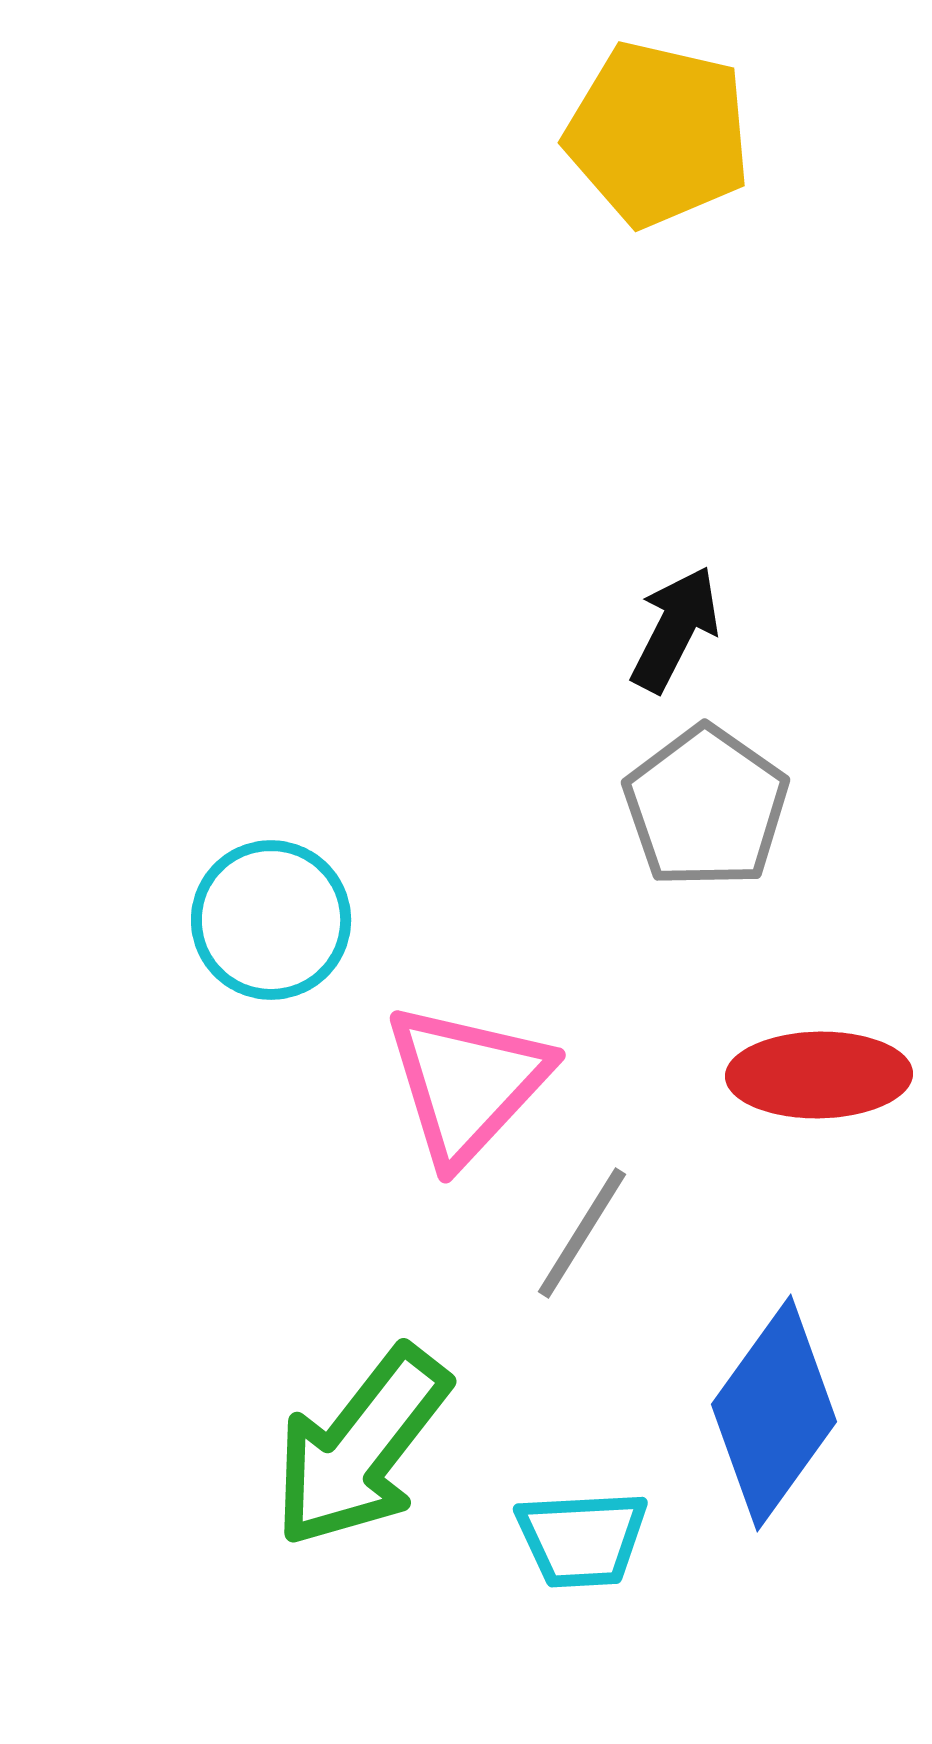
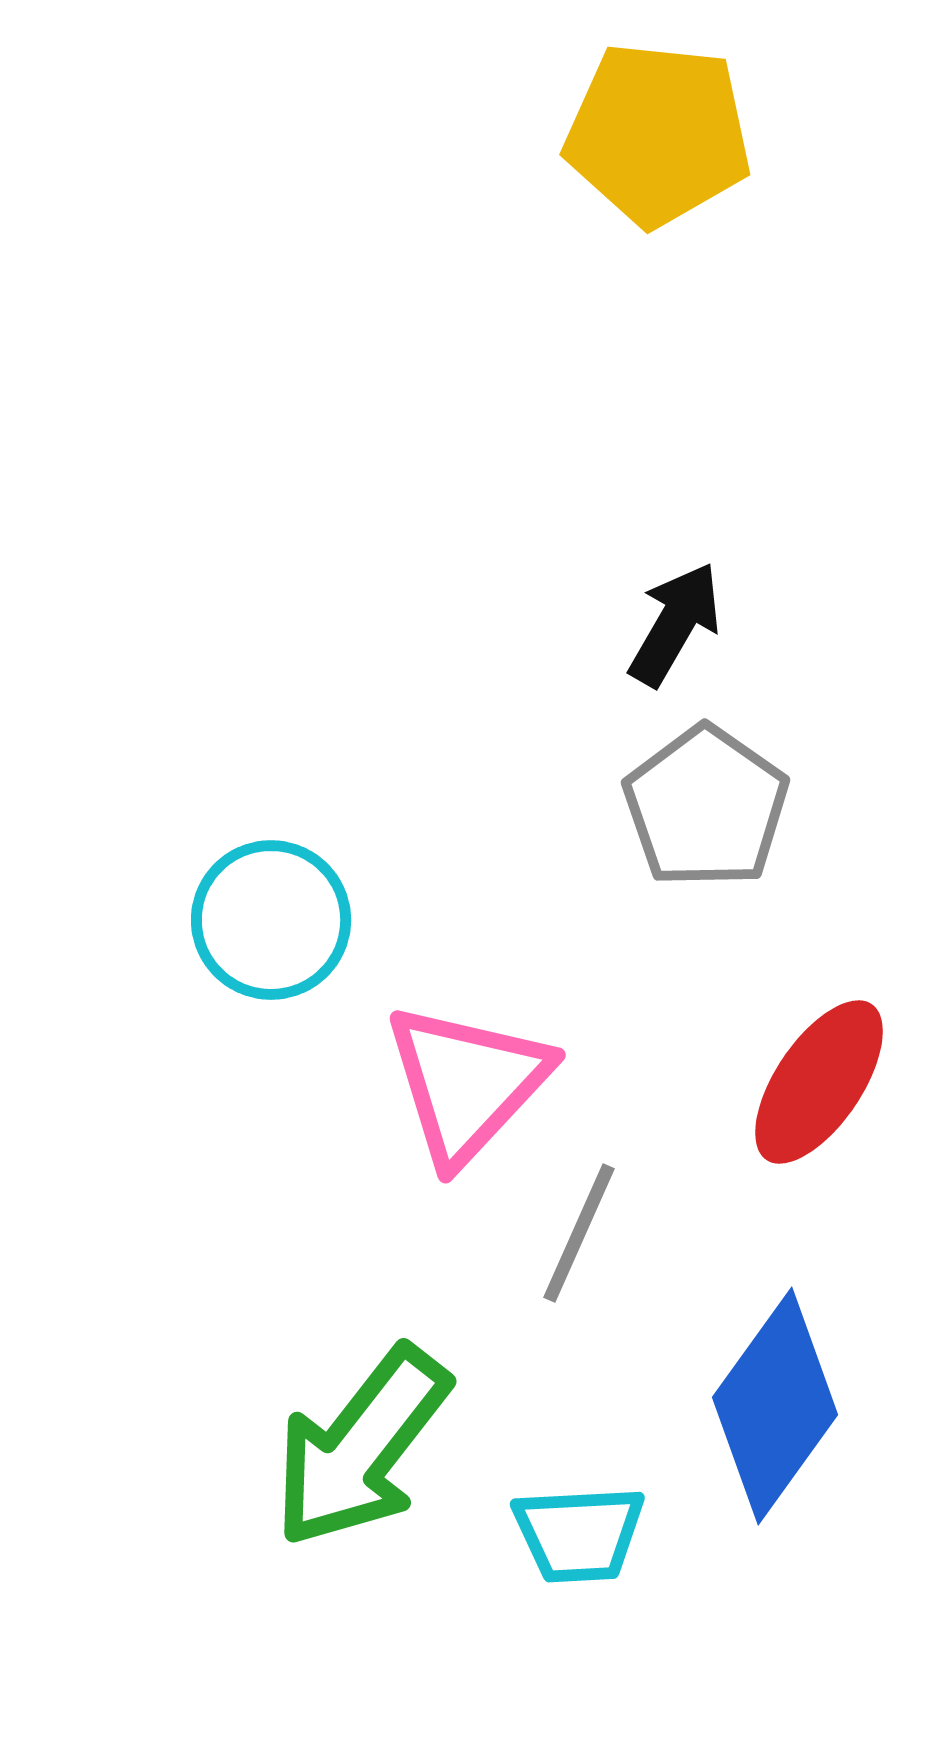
yellow pentagon: rotated 7 degrees counterclockwise
black arrow: moved 5 px up; rotated 3 degrees clockwise
red ellipse: moved 7 px down; rotated 55 degrees counterclockwise
gray line: moved 3 px left; rotated 8 degrees counterclockwise
blue diamond: moved 1 px right, 7 px up
cyan trapezoid: moved 3 px left, 5 px up
